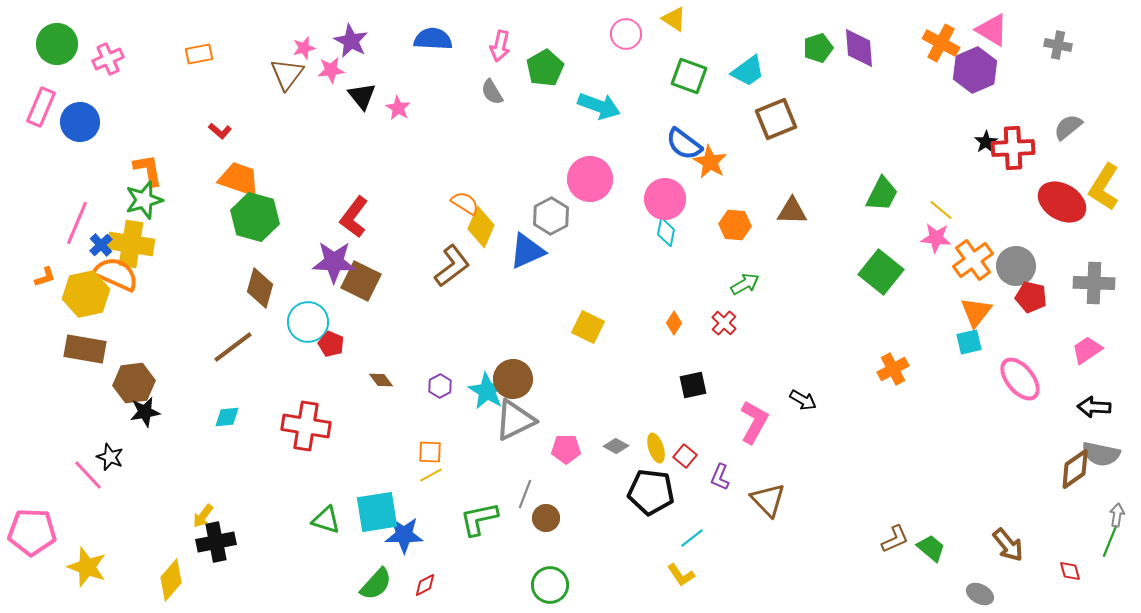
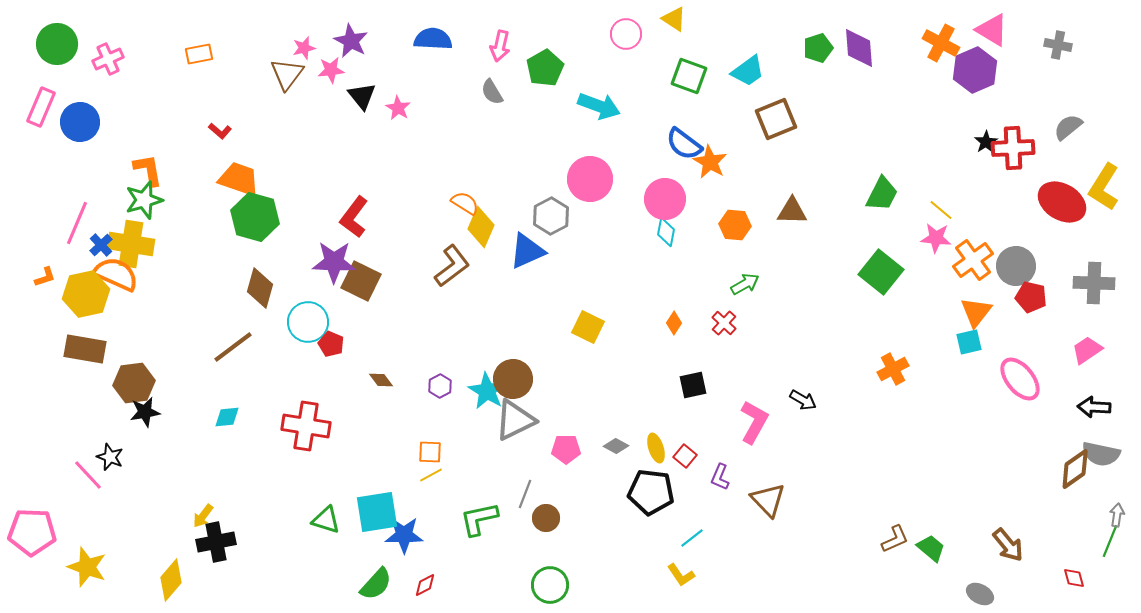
red diamond at (1070, 571): moved 4 px right, 7 px down
